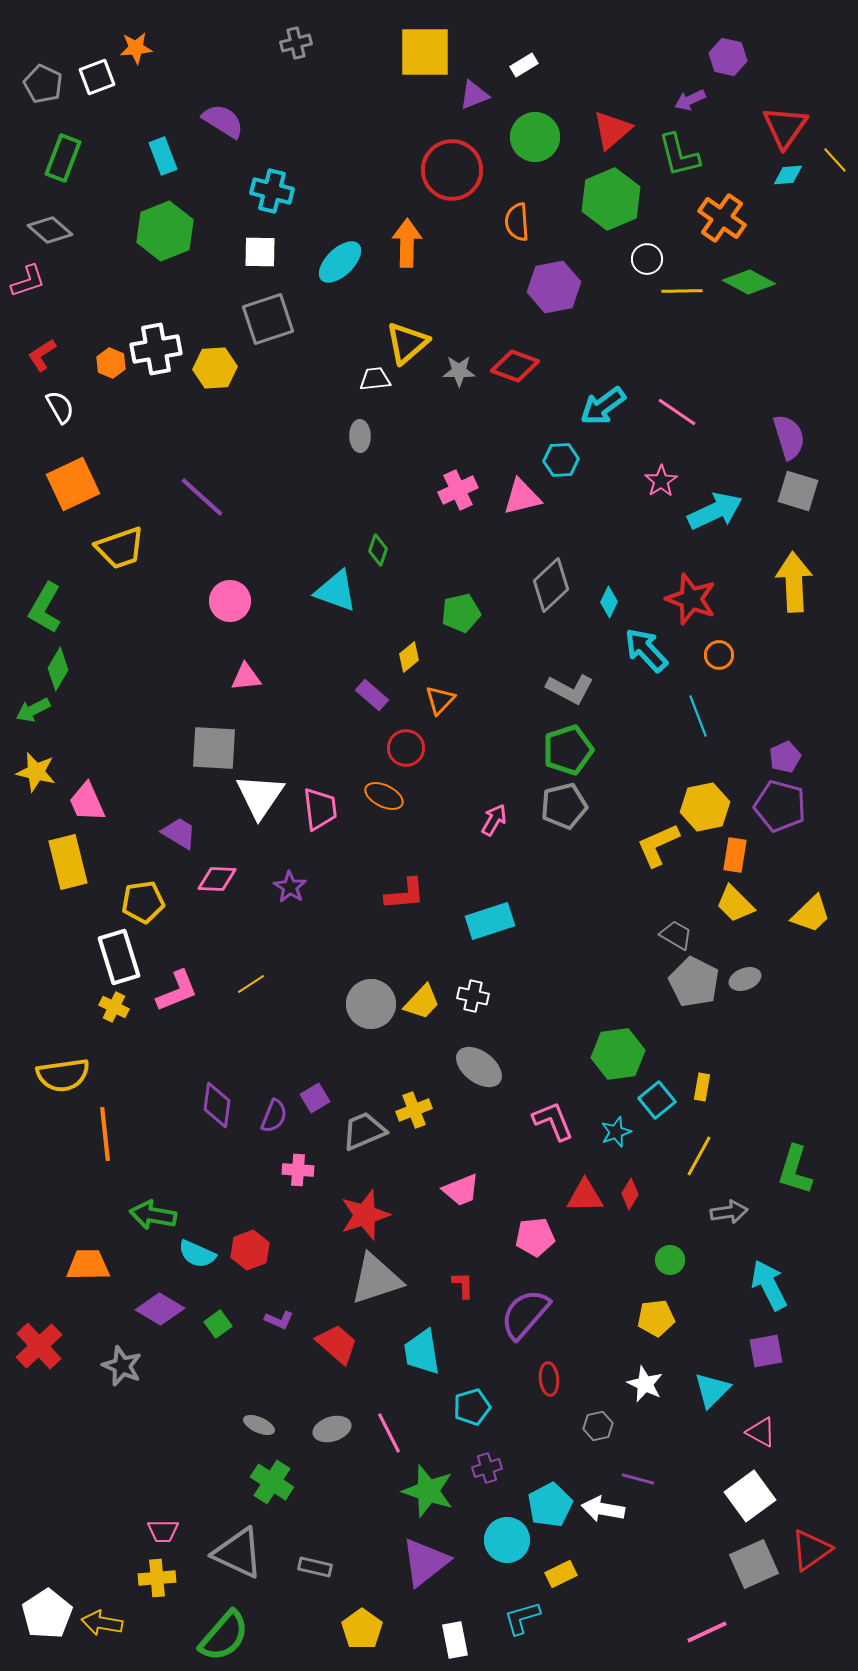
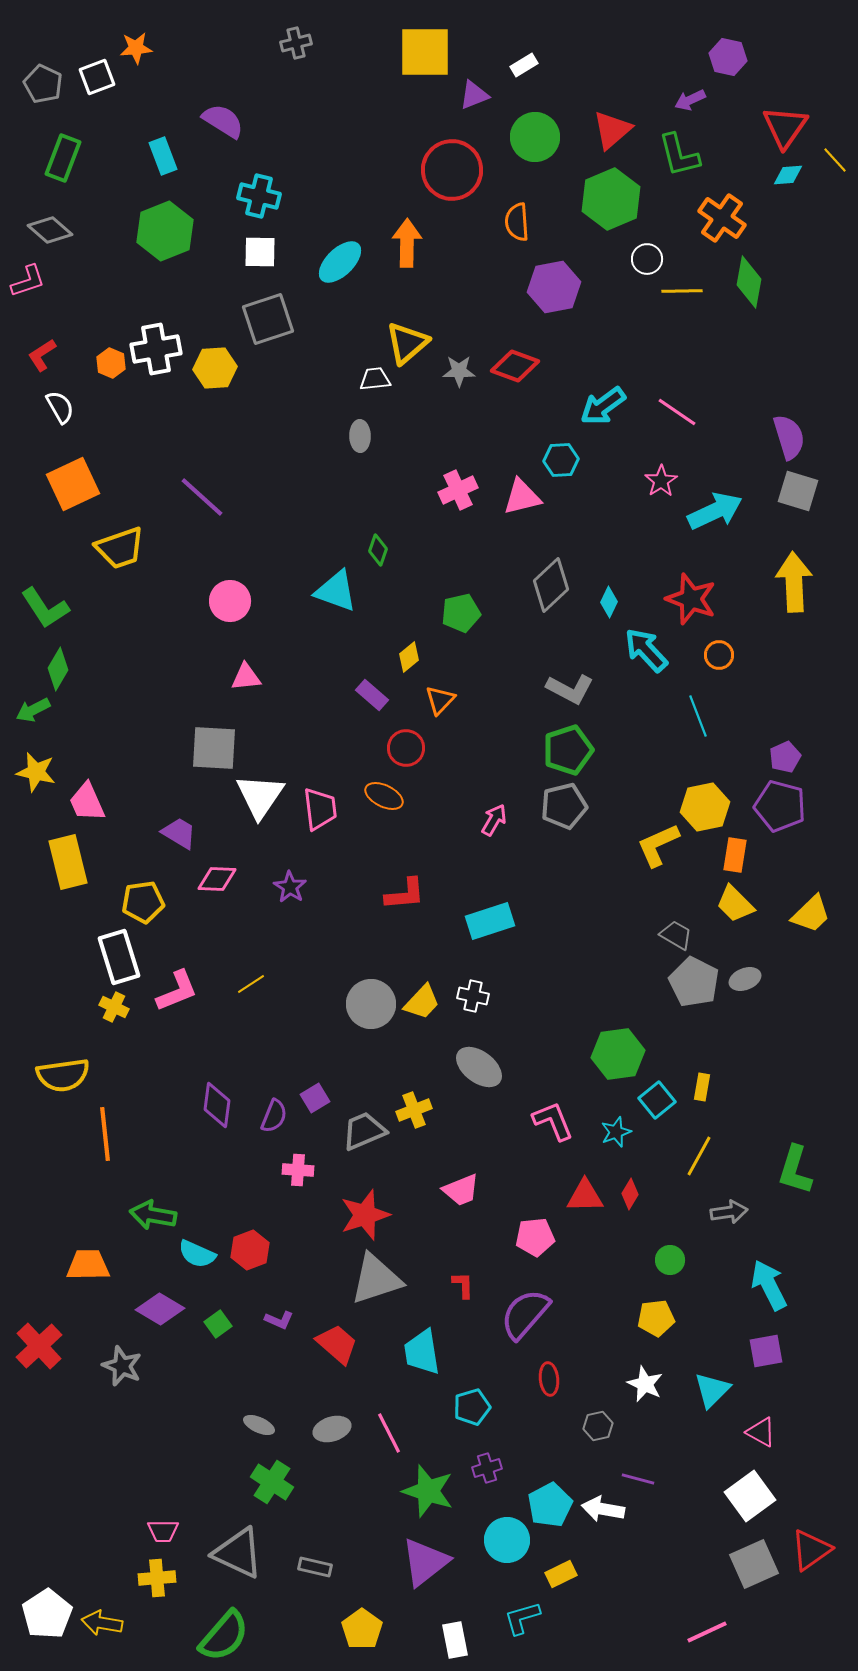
cyan cross at (272, 191): moved 13 px left, 5 px down
green diamond at (749, 282): rotated 72 degrees clockwise
green L-shape at (45, 608): rotated 63 degrees counterclockwise
